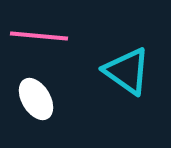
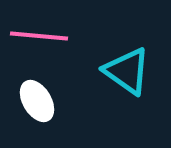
white ellipse: moved 1 px right, 2 px down
